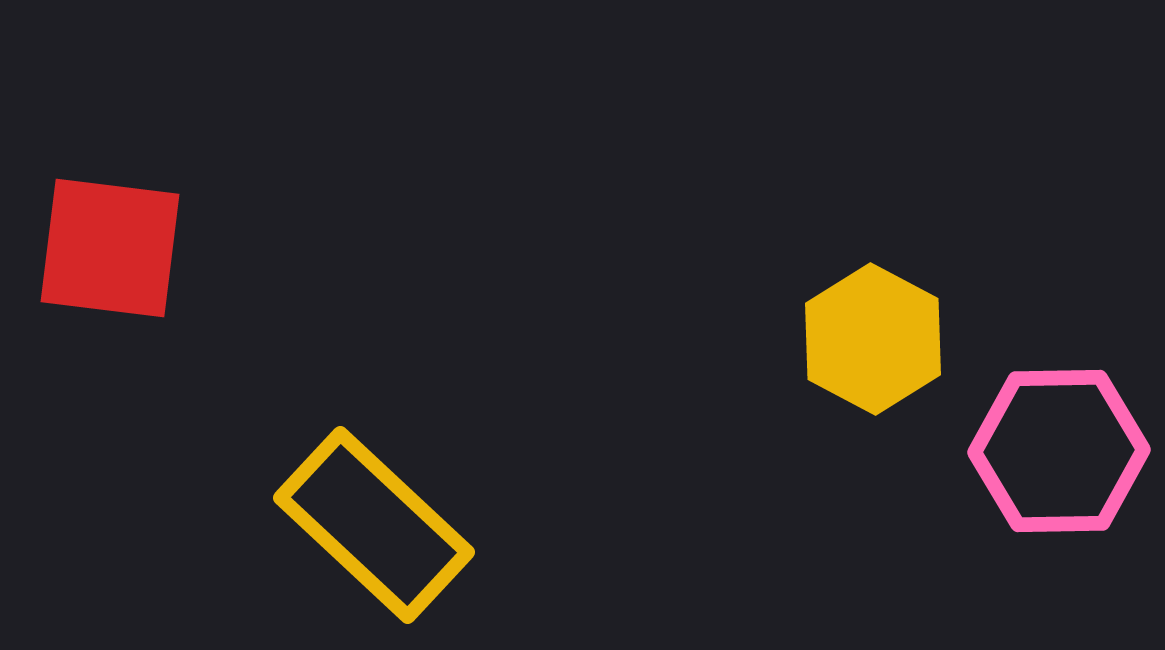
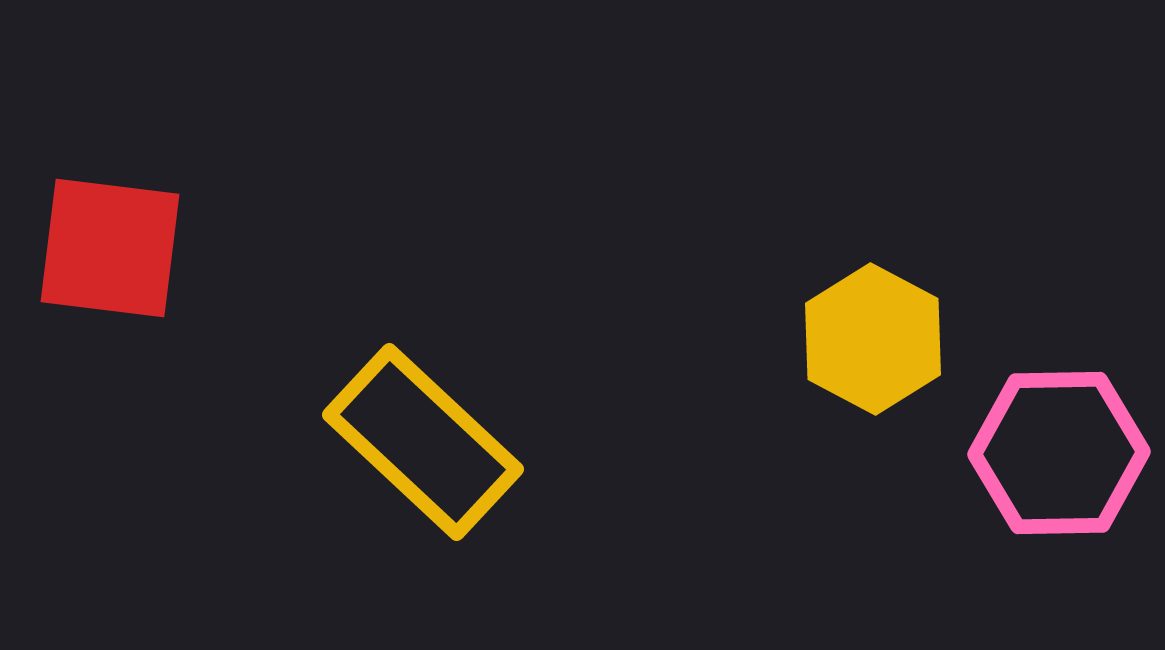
pink hexagon: moved 2 px down
yellow rectangle: moved 49 px right, 83 px up
